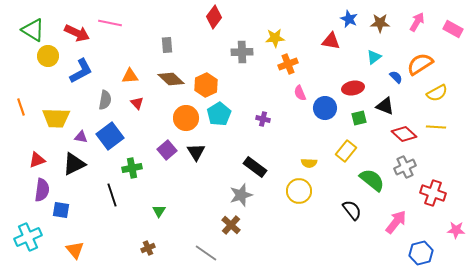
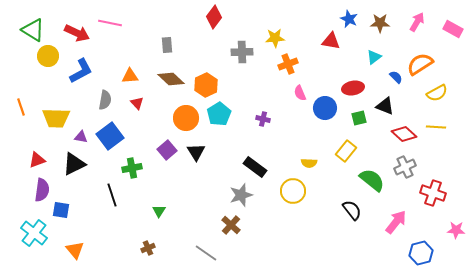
yellow circle at (299, 191): moved 6 px left
cyan cross at (28, 237): moved 6 px right, 4 px up; rotated 28 degrees counterclockwise
